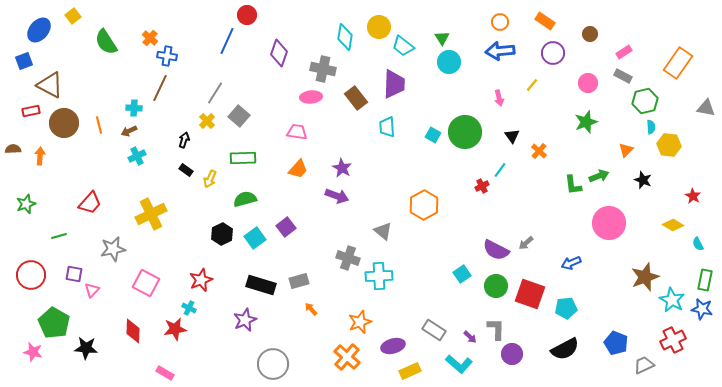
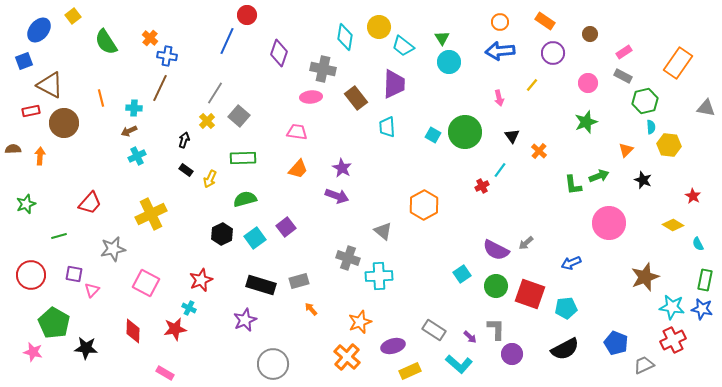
orange line at (99, 125): moved 2 px right, 27 px up
cyan star at (672, 300): moved 7 px down; rotated 20 degrees counterclockwise
